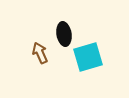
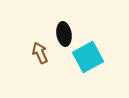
cyan square: rotated 12 degrees counterclockwise
